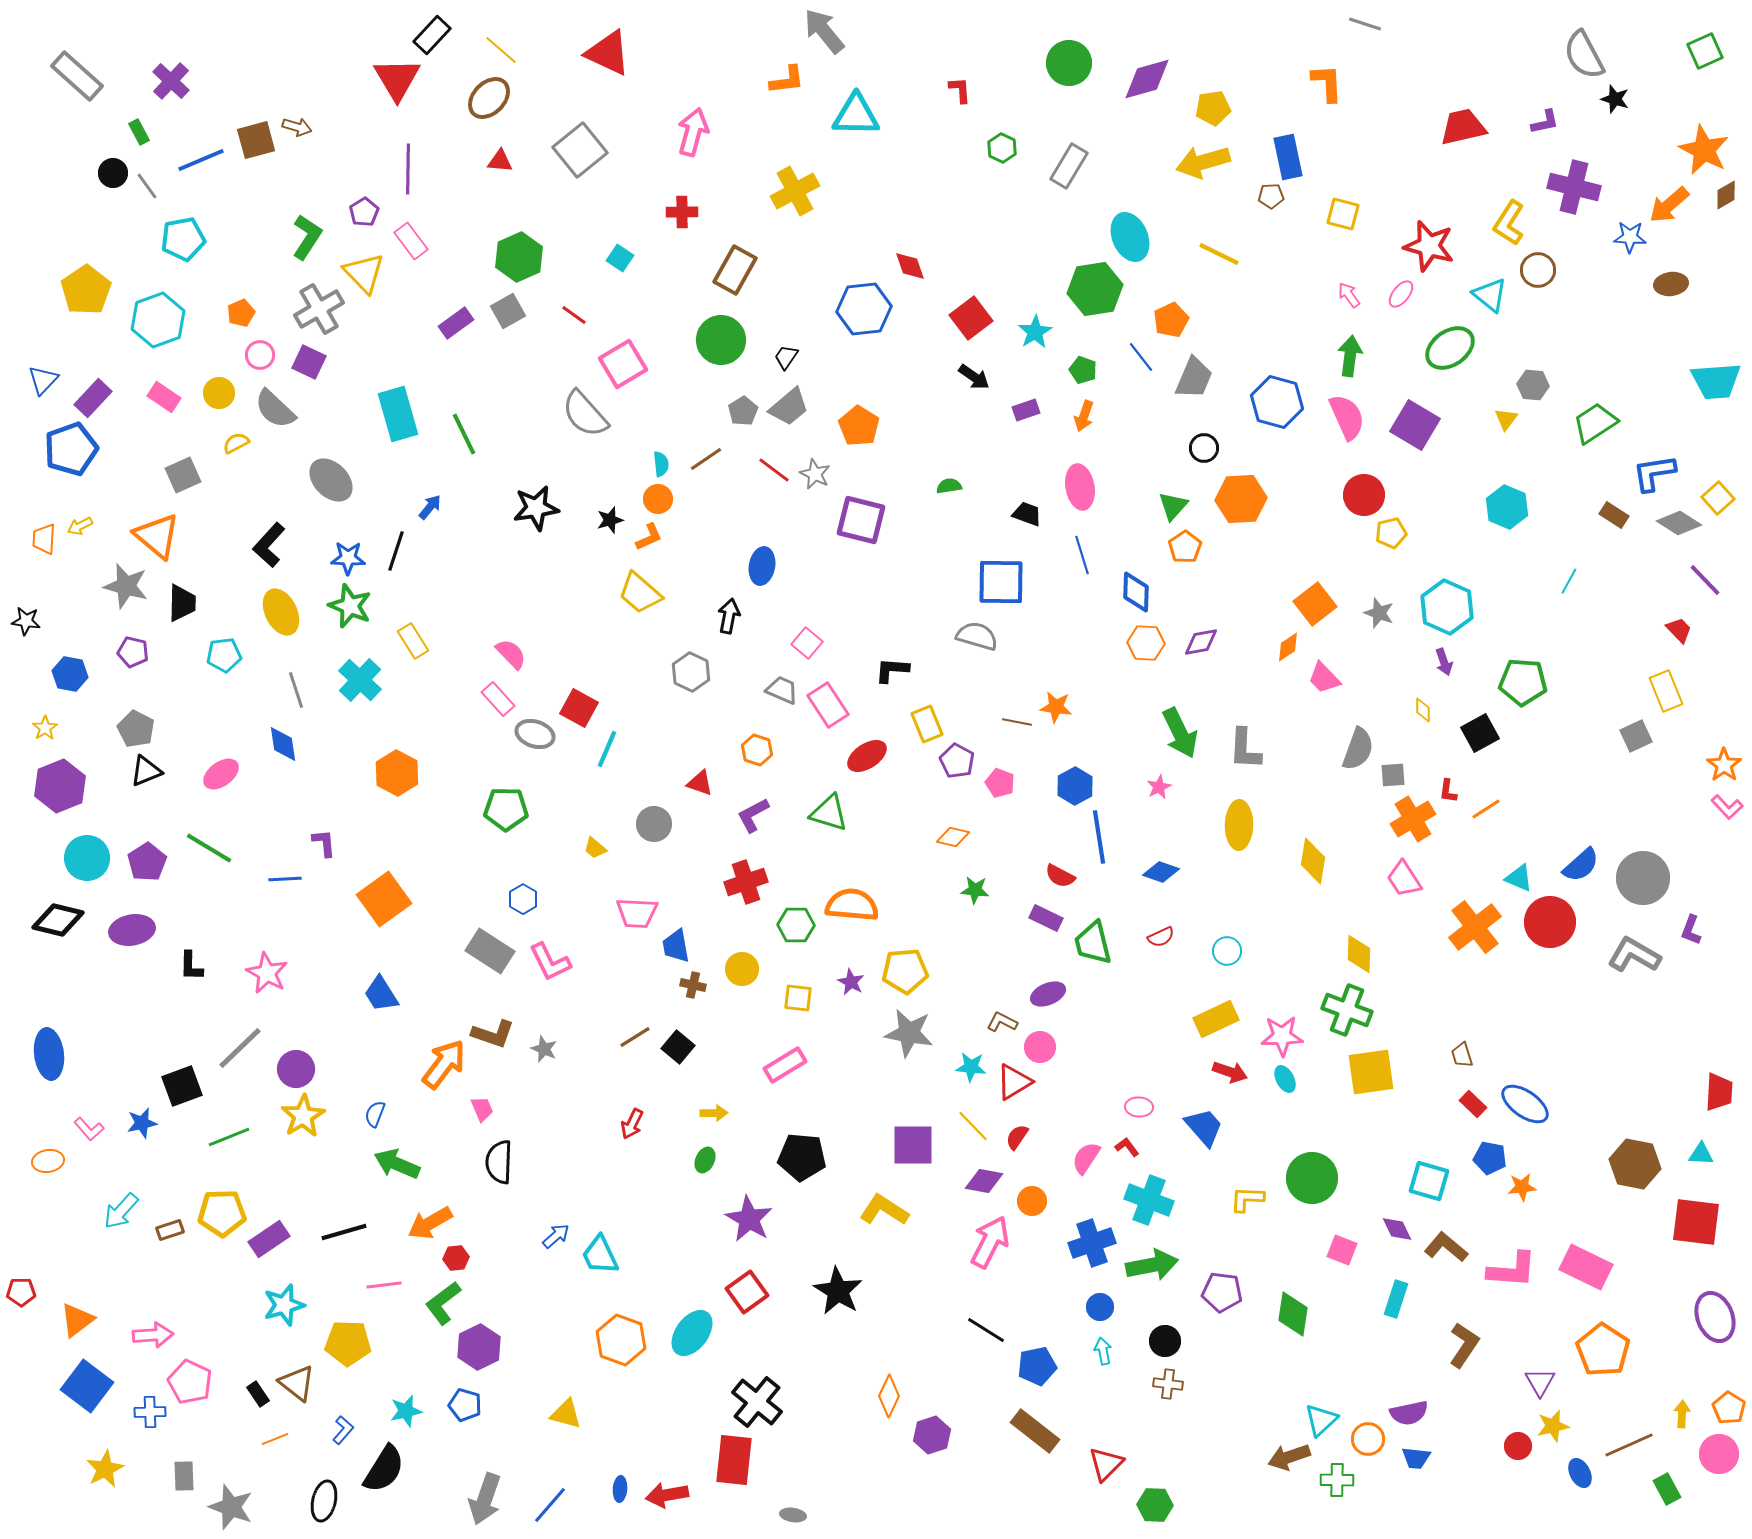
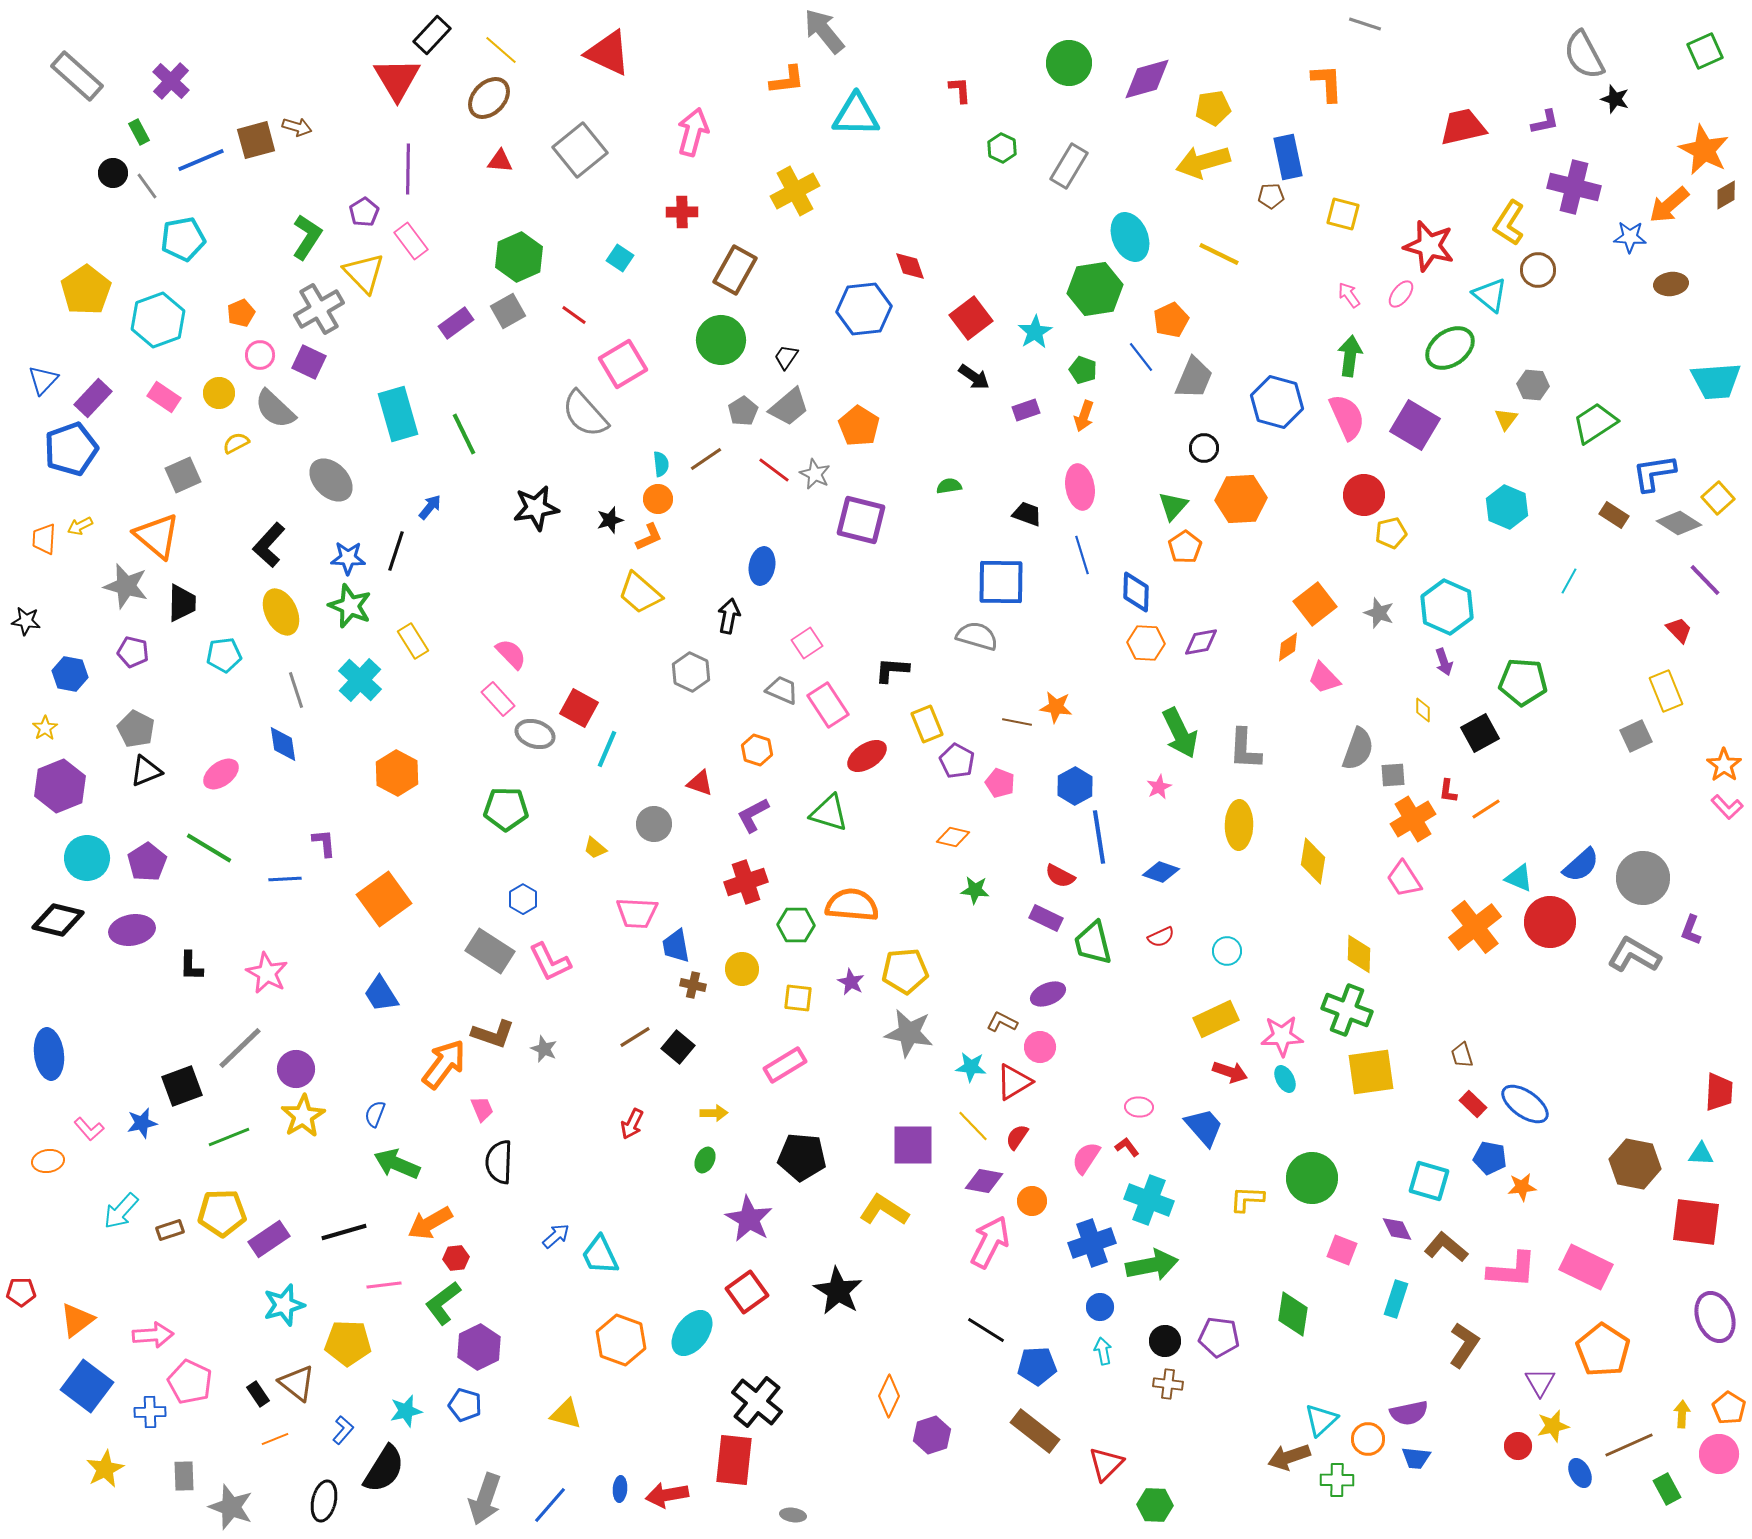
pink square at (807, 643): rotated 16 degrees clockwise
purple pentagon at (1222, 1292): moved 3 px left, 45 px down
blue pentagon at (1037, 1366): rotated 9 degrees clockwise
